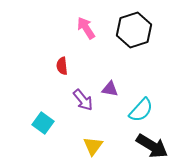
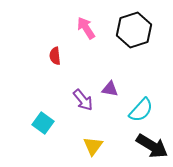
red semicircle: moved 7 px left, 10 px up
